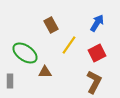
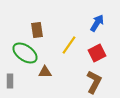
brown rectangle: moved 14 px left, 5 px down; rotated 21 degrees clockwise
